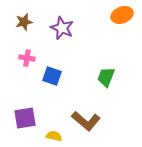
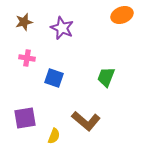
blue square: moved 2 px right, 2 px down
yellow semicircle: rotated 98 degrees clockwise
